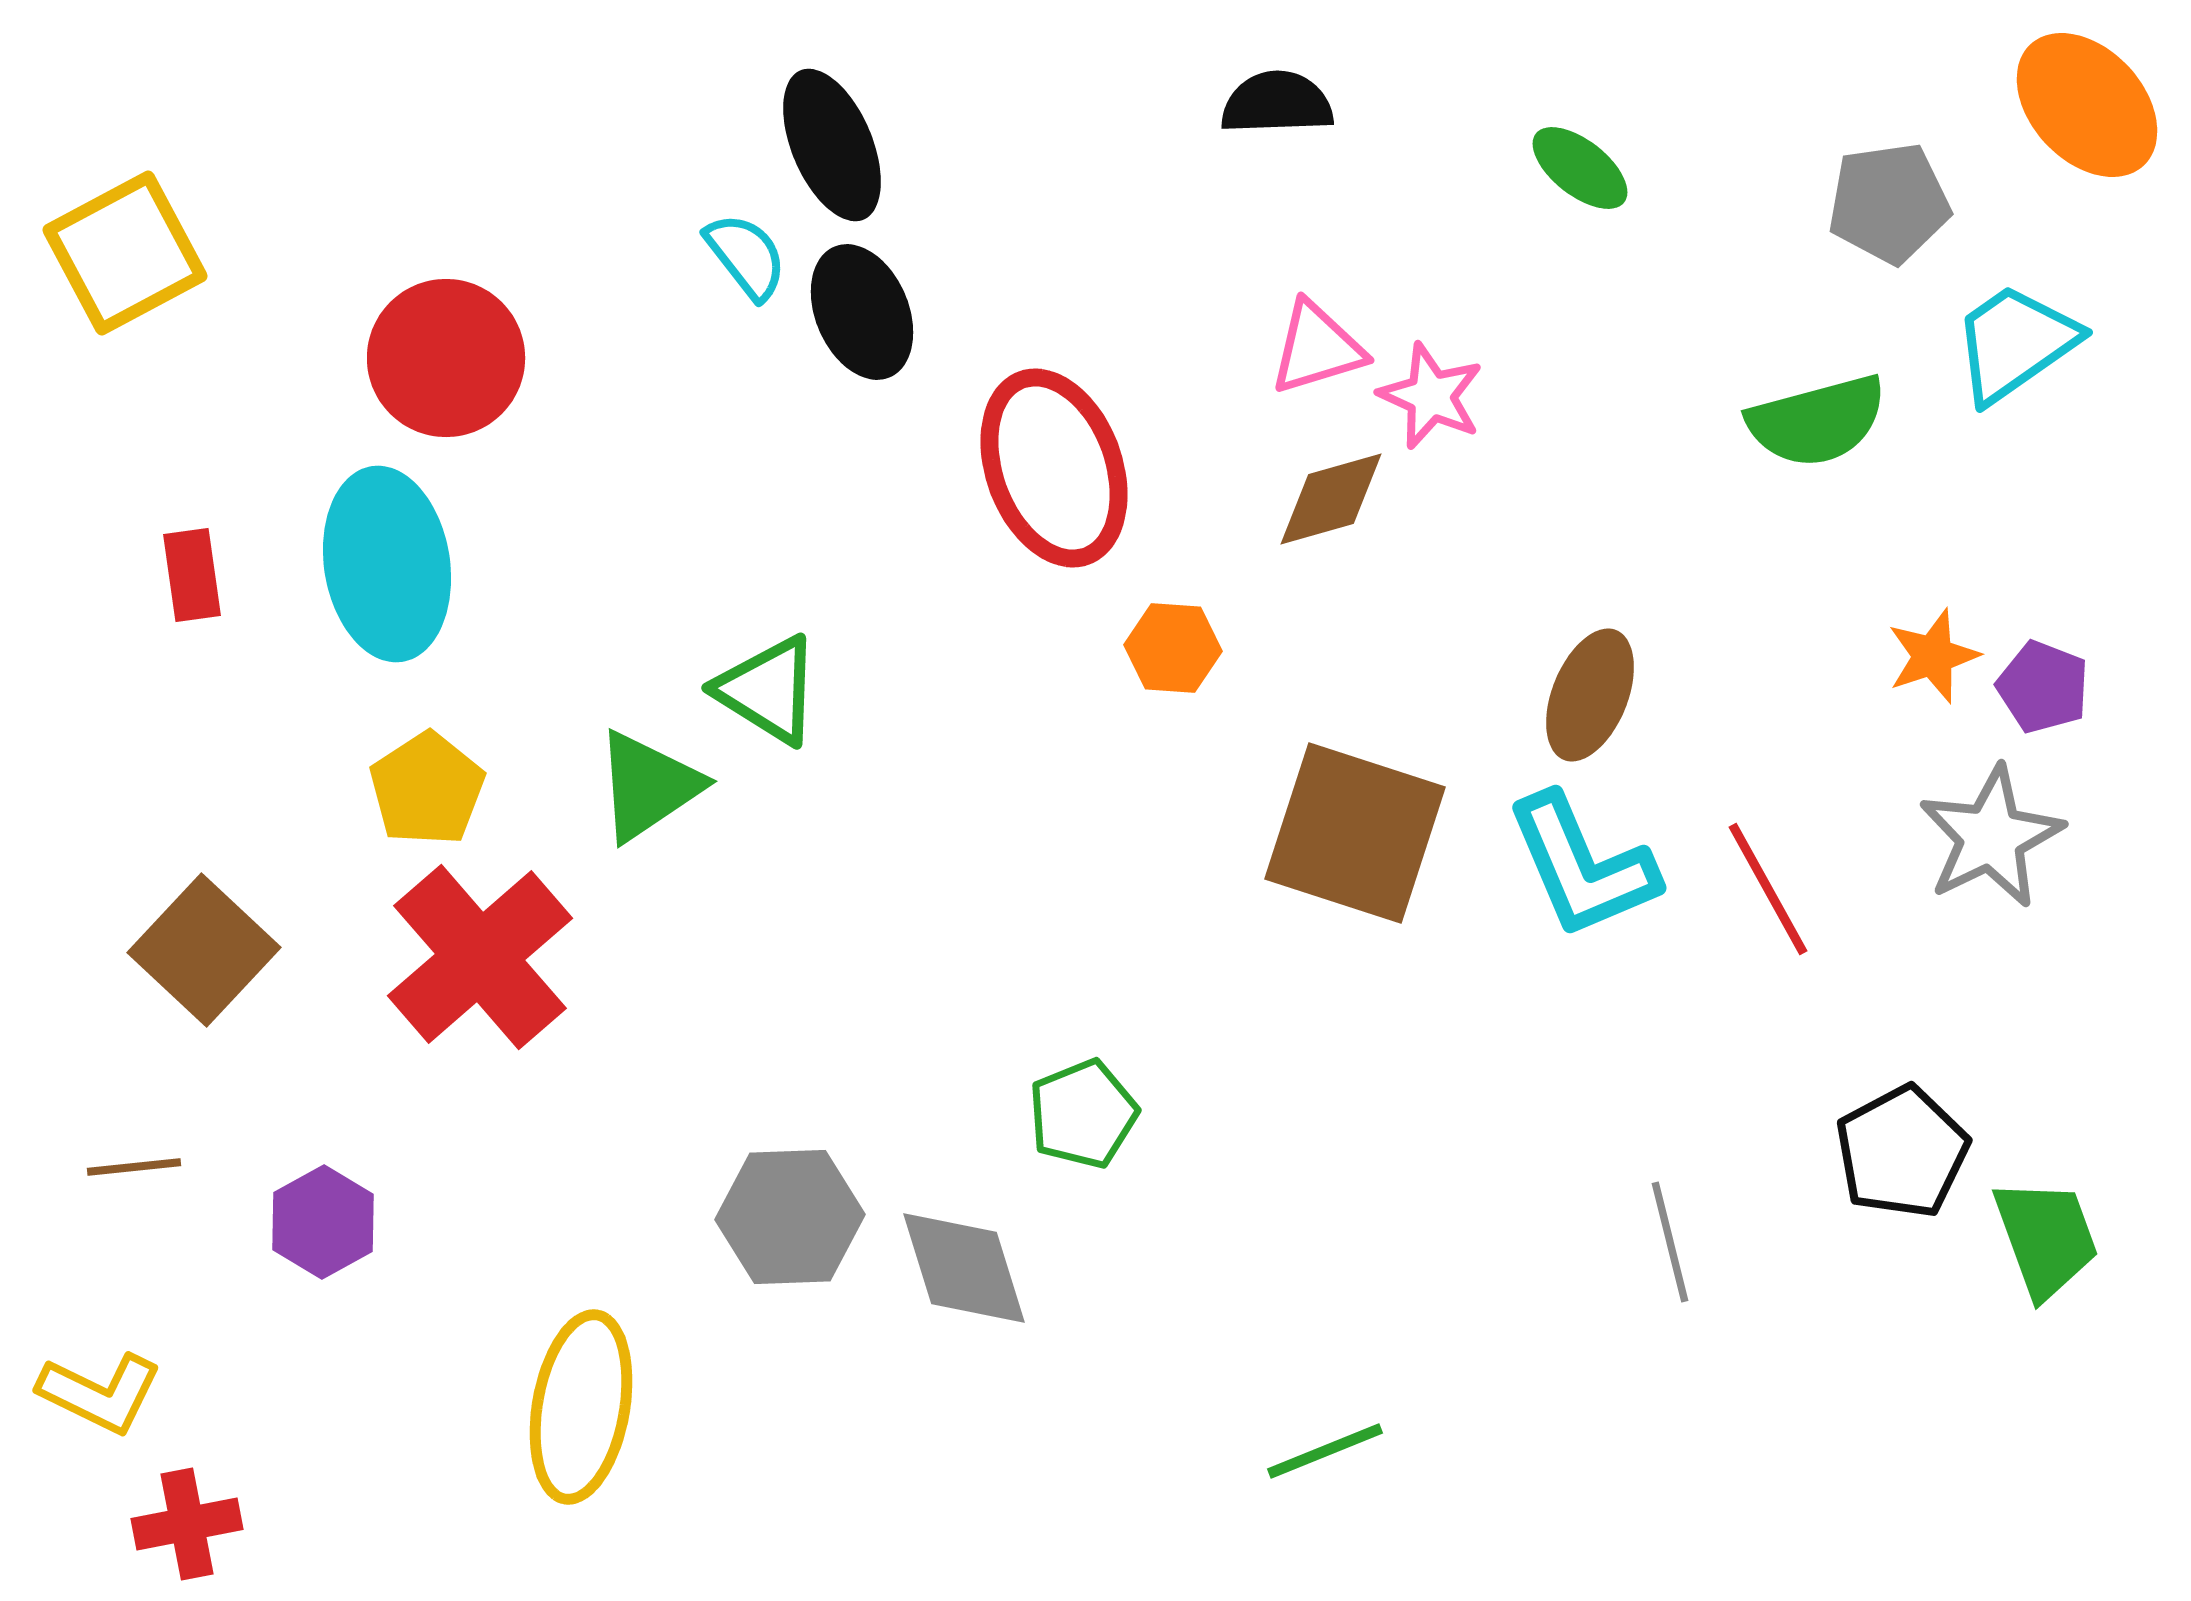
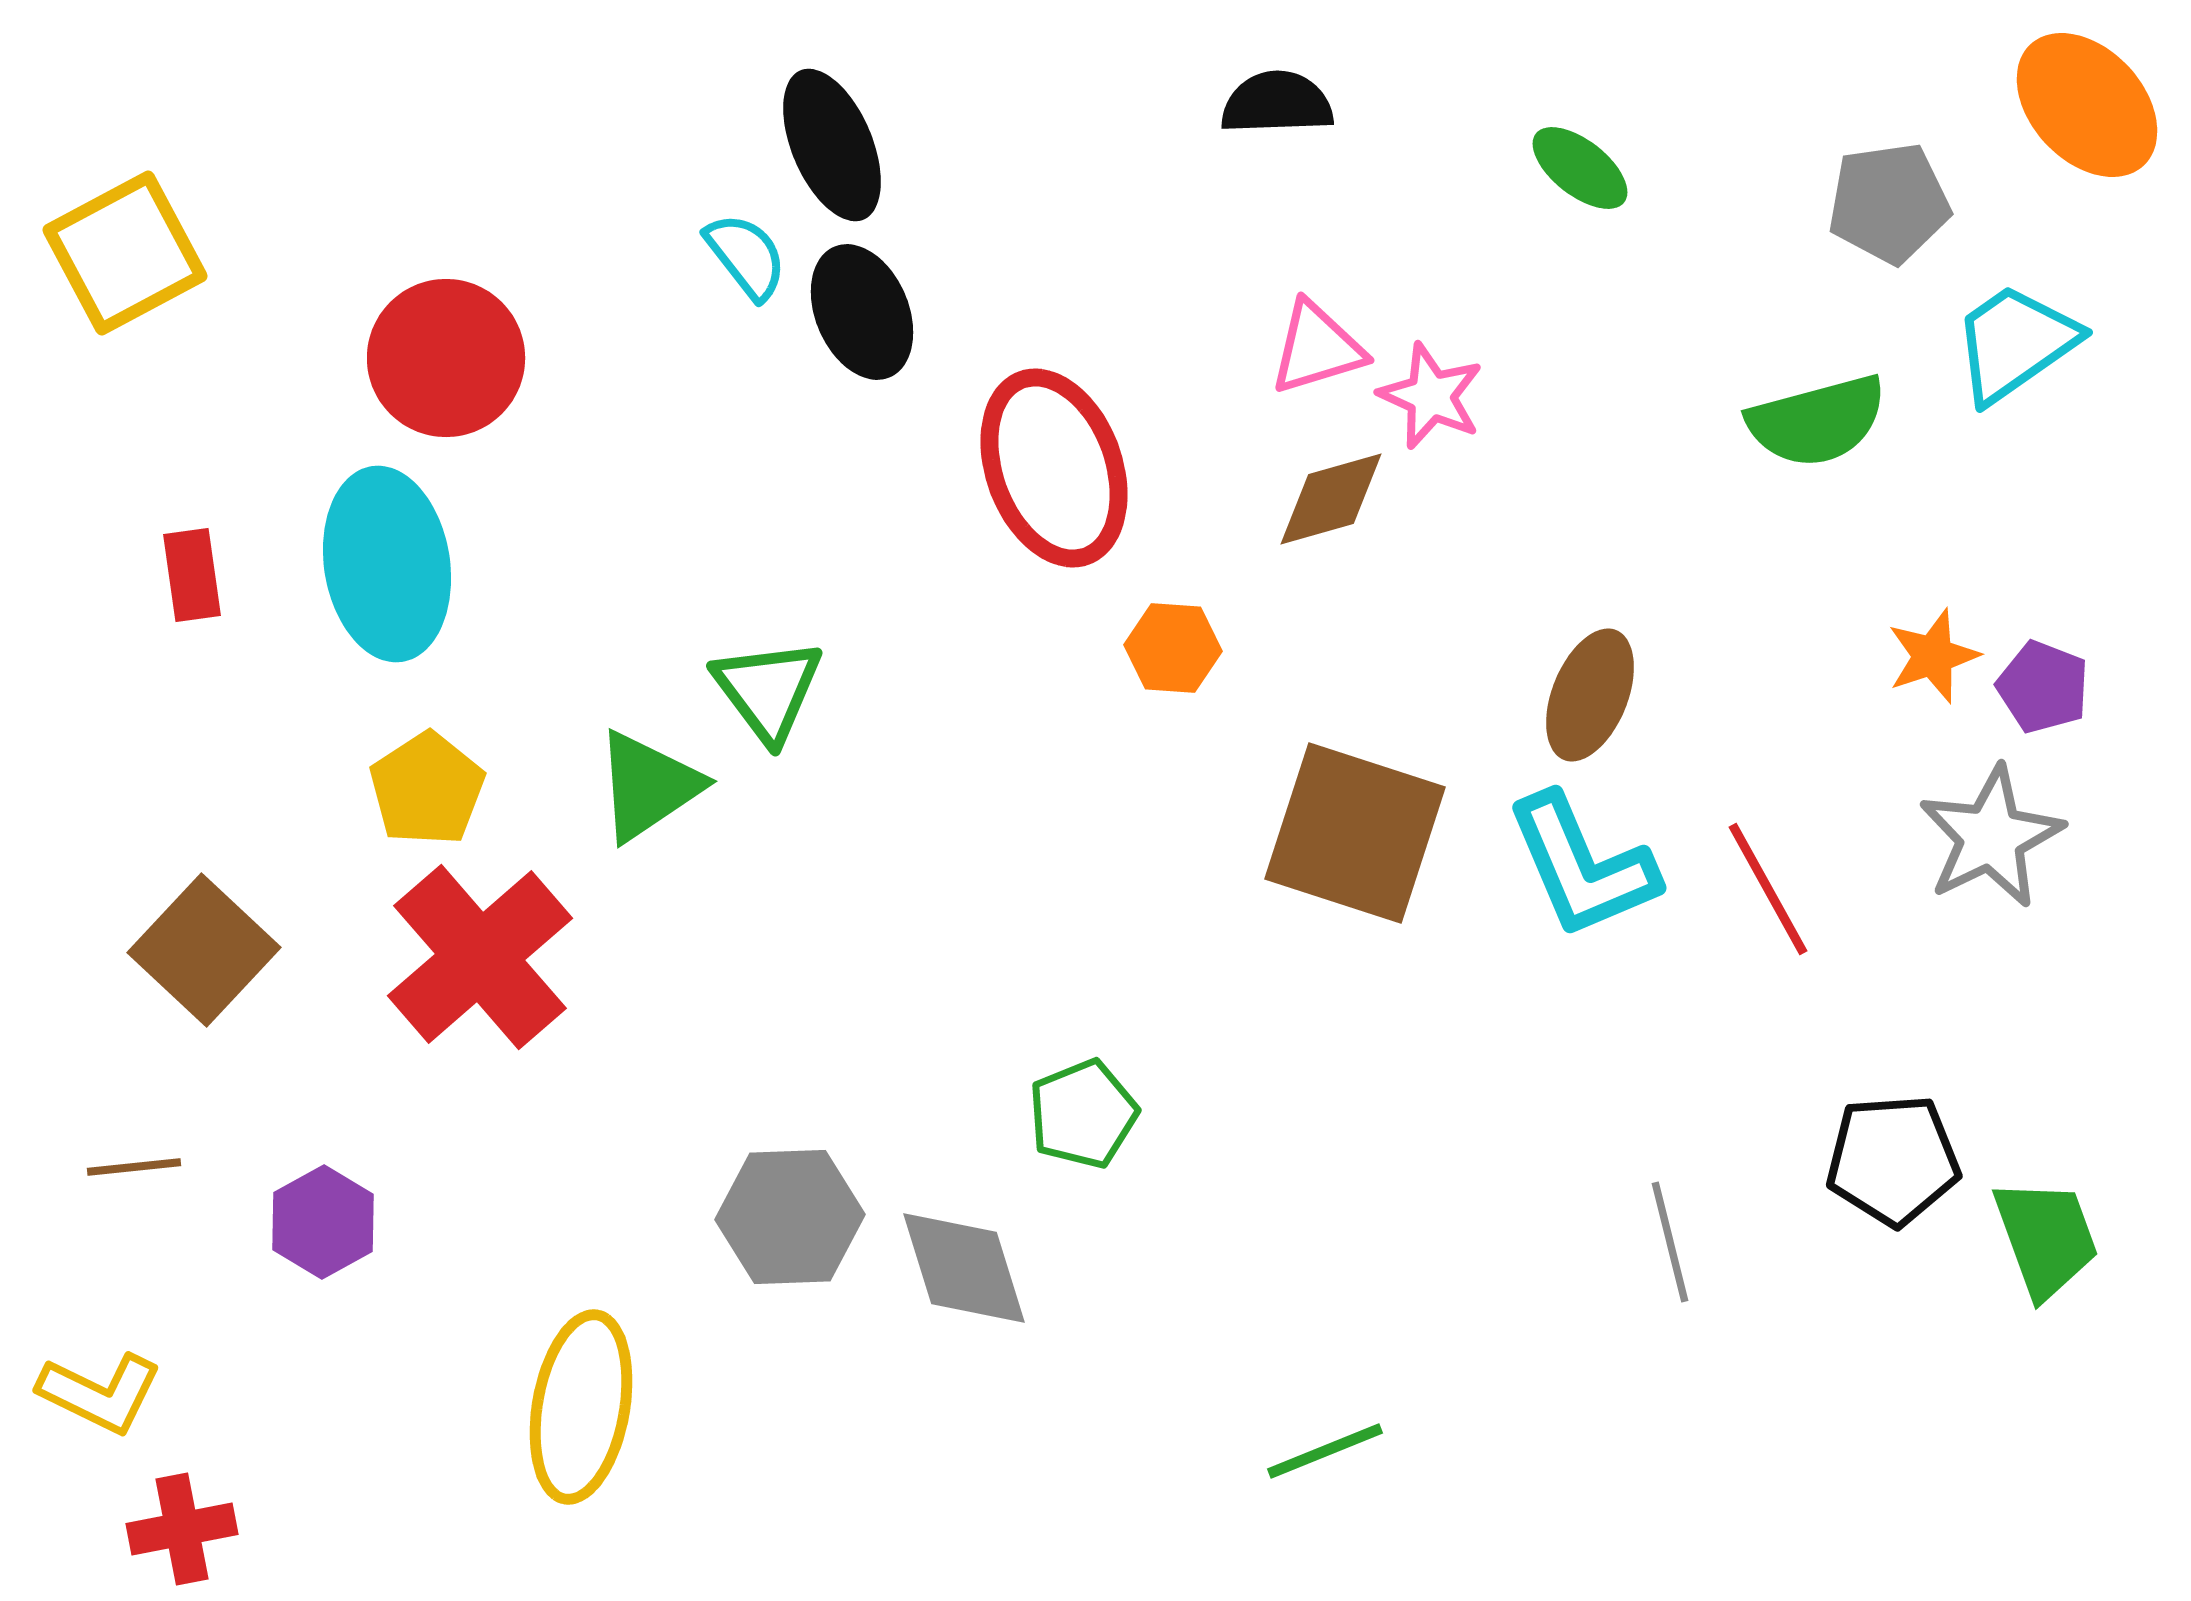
green triangle at (768, 690): rotated 21 degrees clockwise
black pentagon at (1902, 1152): moved 9 px left, 8 px down; rotated 24 degrees clockwise
red cross at (187, 1524): moved 5 px left, 5 px down
